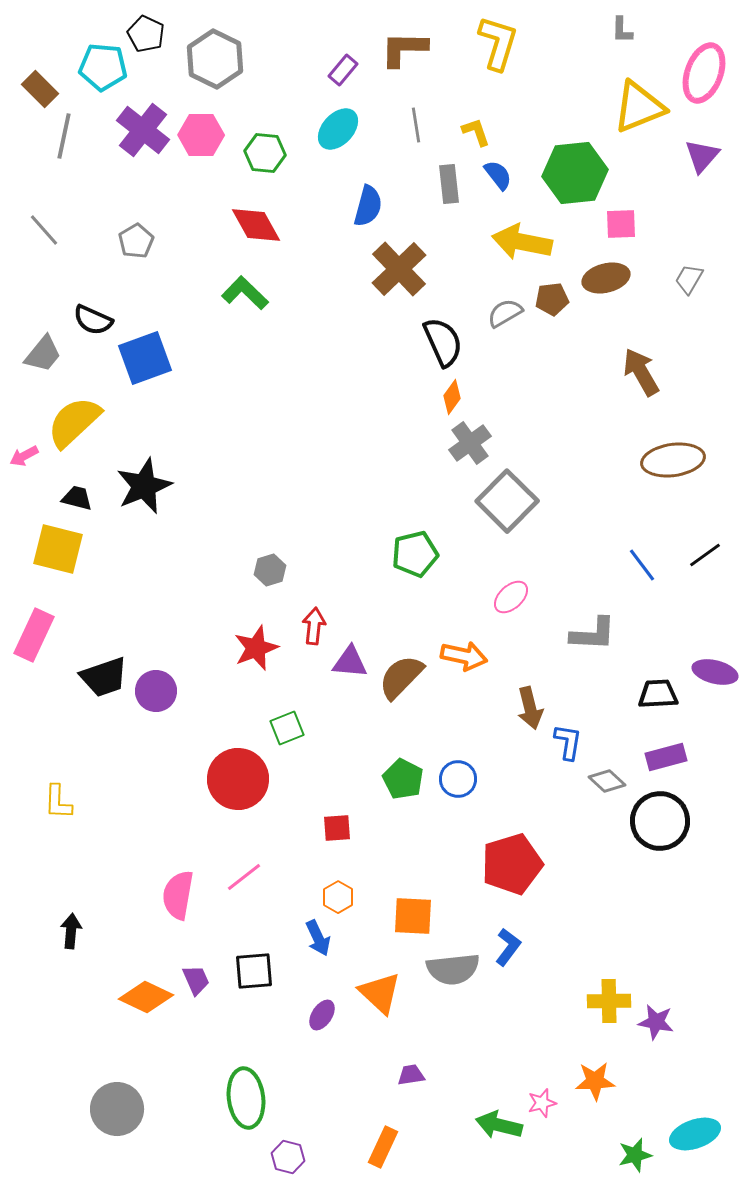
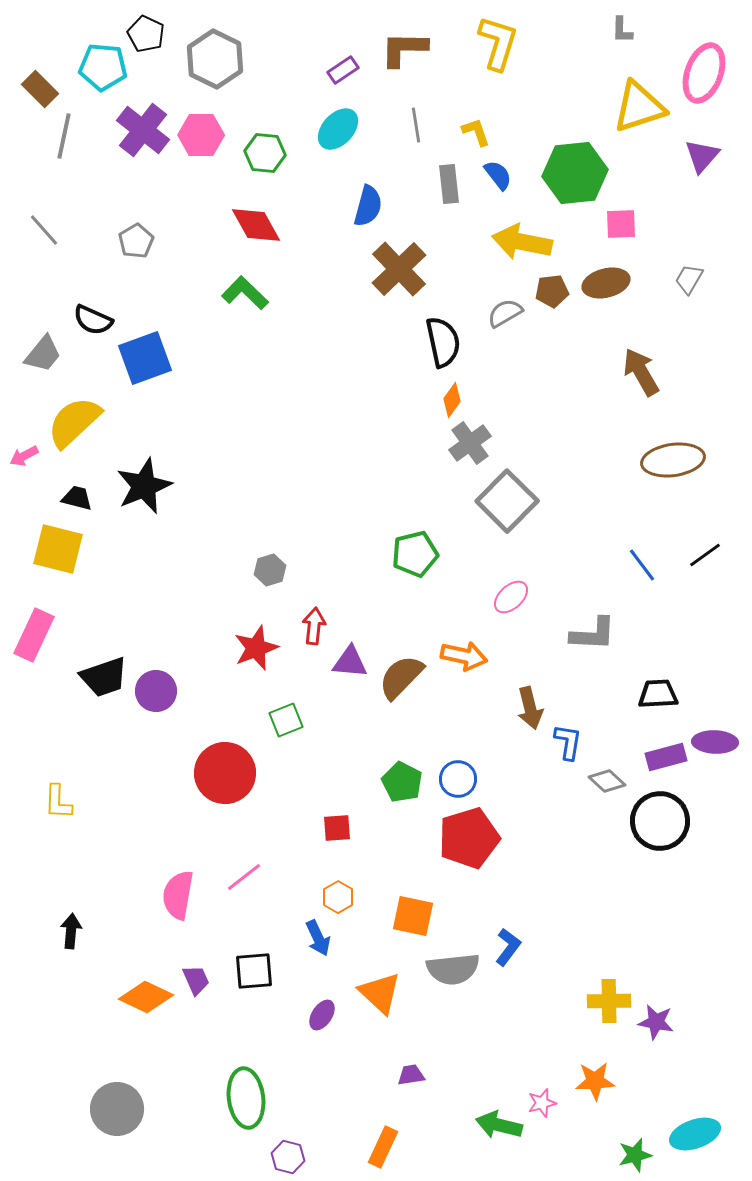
purple rectangle at (343, 70): rotated 16 degrees clockwise
yellow triangle at (639, 107): rotated 4 degrees clockwise
brown ellipse at (606, 278): moved 5 px down
brown pentagon at (552, 299): moved 8 px up
black semicircle at (443, 342): rotated 12 degrees clockwise
orange diamond at (452, 397): moved 3 px down
purple ellipse at (715, 672): moved 70 px down; rotated 12 degrees counterclockwise
green square at (287, 728): moved 1 px left, 8 px up
red circle at (238, 779): moved 13 px left, 6 px up
green pentagon at (403, 779): moved 1 px left, 3 px down
red pentagon at (512, 864): moved 43 px left, 26 px up
orange square at (413, 916): rotated 9 degrees clockwise
